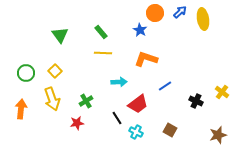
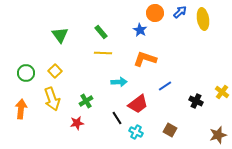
orange L-shape: moved 1 px left
